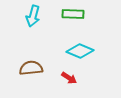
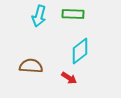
cyan arrow: moved 6 px right
cyan diamond: rotated 60 degrees counterclockwise
brown semicircle: moved 2 px up; rotated 10 degrees clockwise
